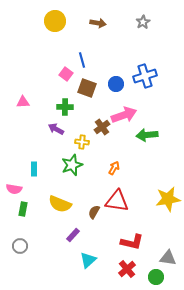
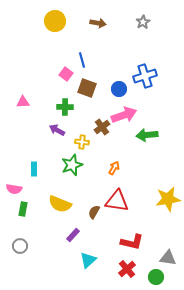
blue circle: moved 3 px right, 5 px down
purple arrow: moved 1 px right, 1 px down
